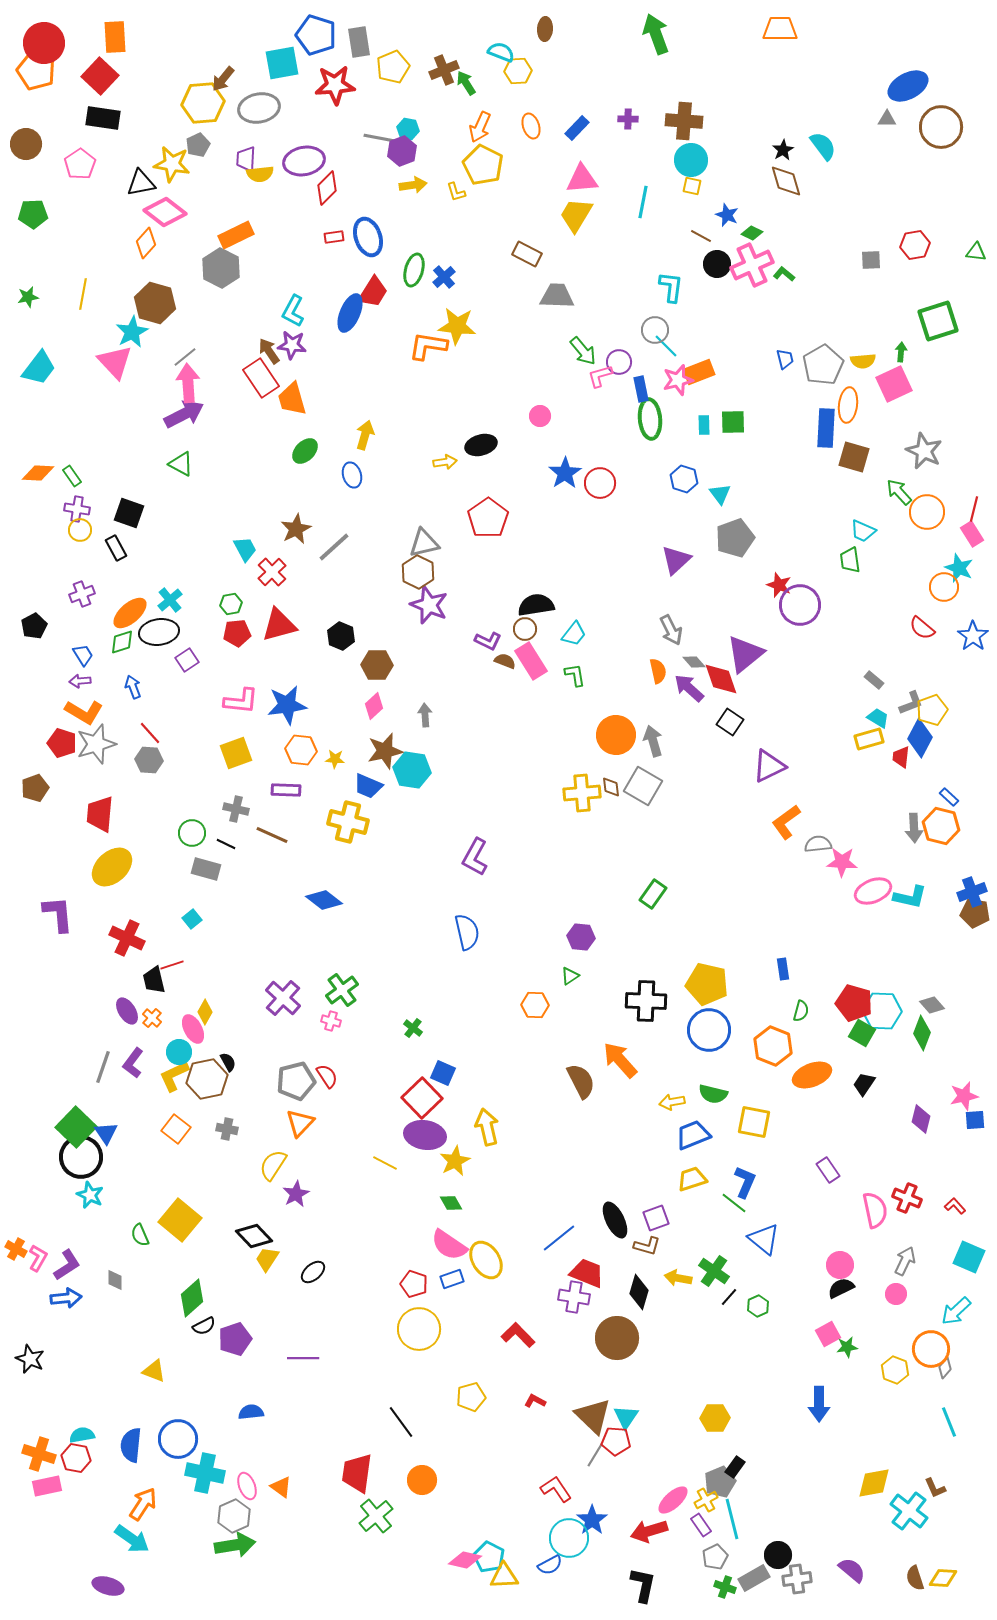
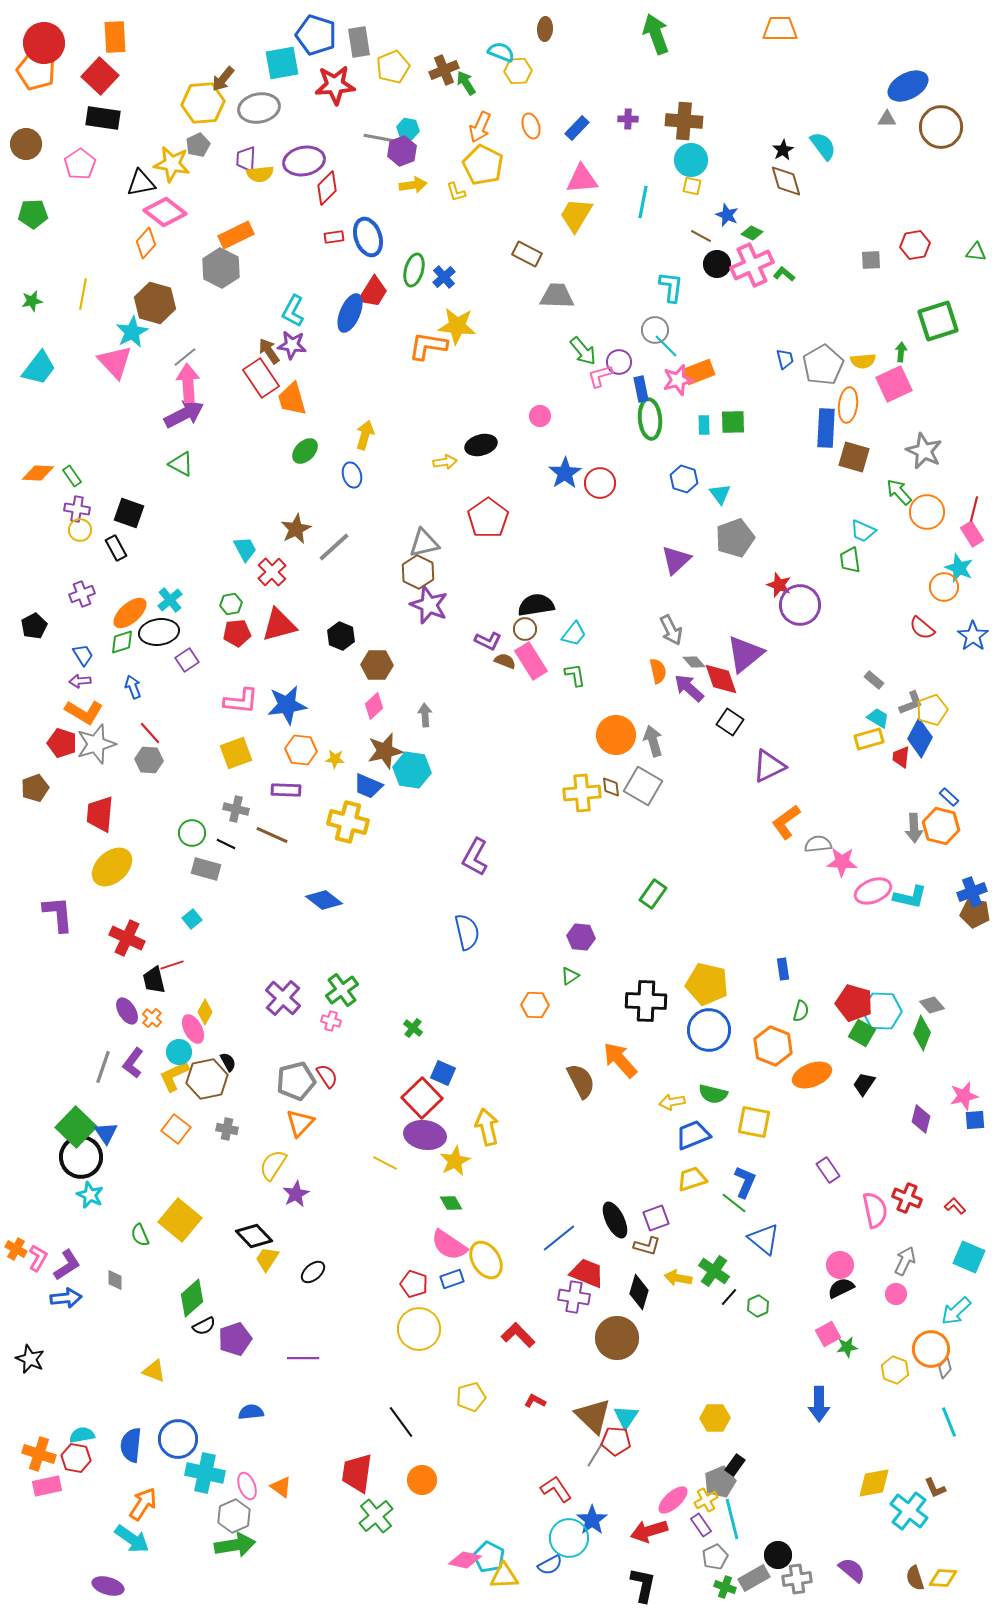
green star at (28, 297): moved 4 px right, 4 px down
black rectangle at (735, 1467): moved 2 px up
